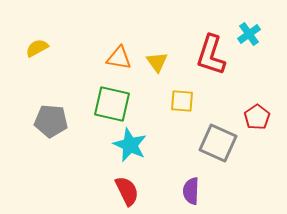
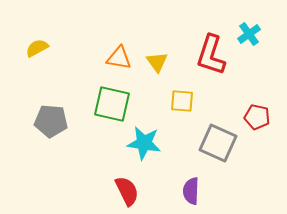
red pentagon: rotated 25 degrees counterclockwise
cyan star: moved 14 px right, 2 px up; rotated 16 degrees counterclockwise
